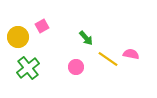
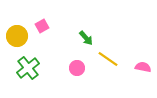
yellow circle: moved 1 px left, 1 px up
pink semicircle: moved 12 px right, 13 px down
pink circle: moved 1 px right, 1 px down
